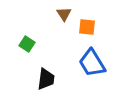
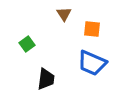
orange square: moved 5 px right, 2 px down
green square: rotated 21 degrees clockwise
blue trapezoid: rotated 36 degrees counterclockwise
